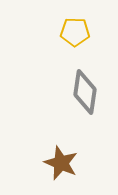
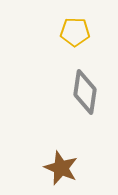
brown star: moved 5 px down
